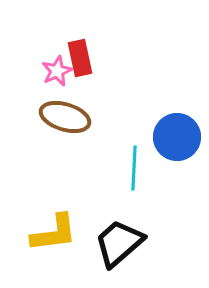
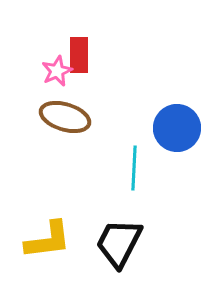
red rectangle: moved 1 px left, 3 px up; rotated 12 degrees clockwise
blue circle: moved 9 px up
yellow L-shape: moved 6 px left, 7 px down
black trapezoid: rotated 22 degrees counterclockwise
